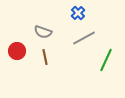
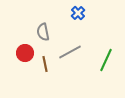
gray semicircle: rotated 60 degrees clockwise
gray line: moved 14 px left, 14 px down
red circle: moved 8 px right, 2 px down
brown line: moved 7 px down
